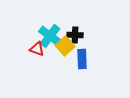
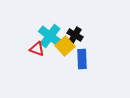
black cross: rotated 28 degrees clockwise
